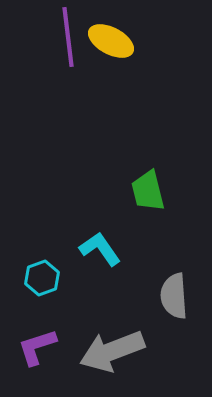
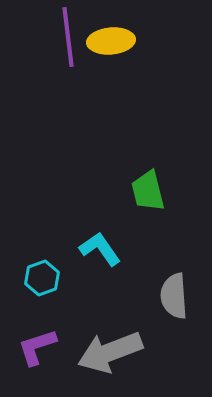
yellow ellipse: rotated 33 degrees counterclockwise
gray arrow: moved 2 px left, 1 px down
